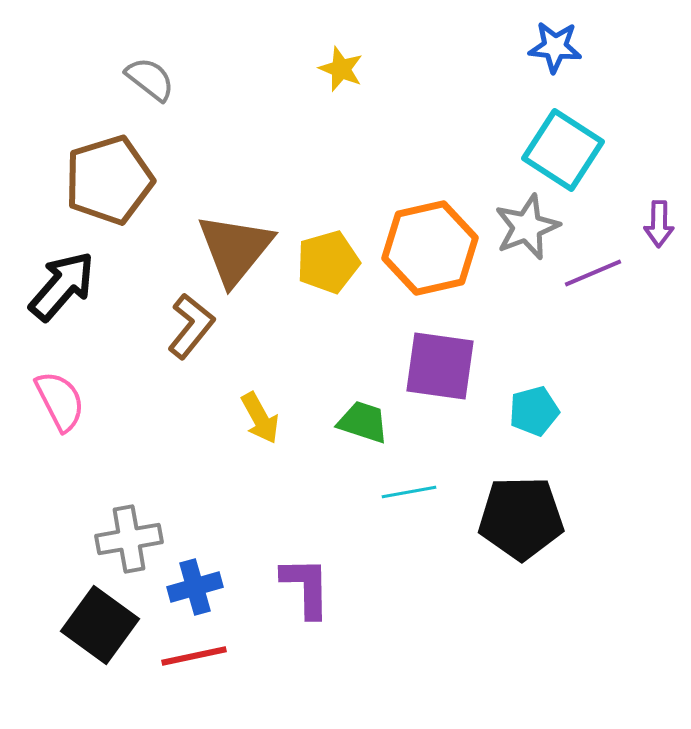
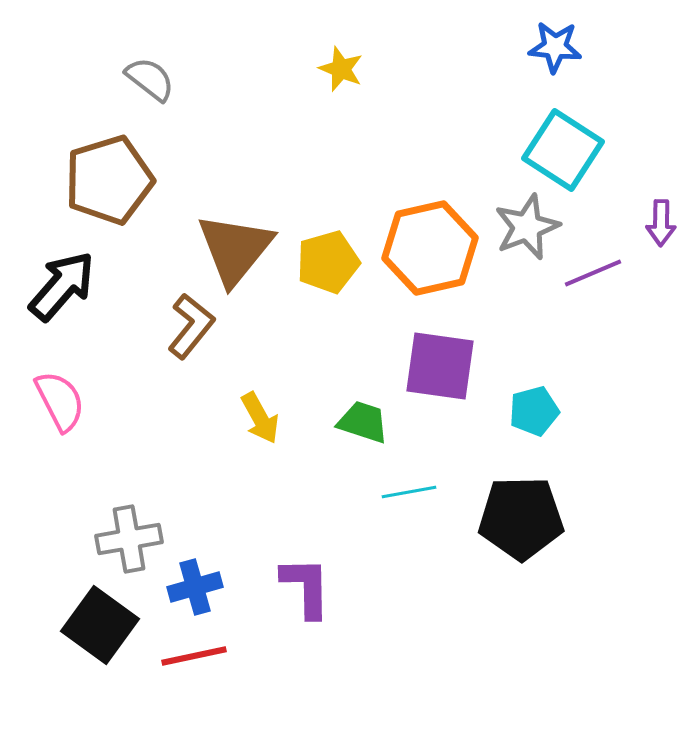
purple arrow: moved 2 px right, 1 px up
